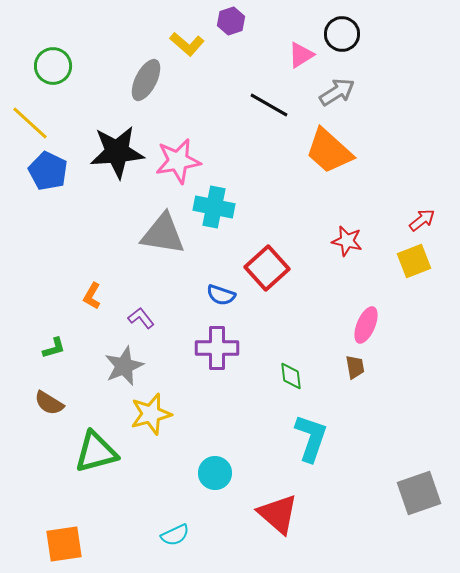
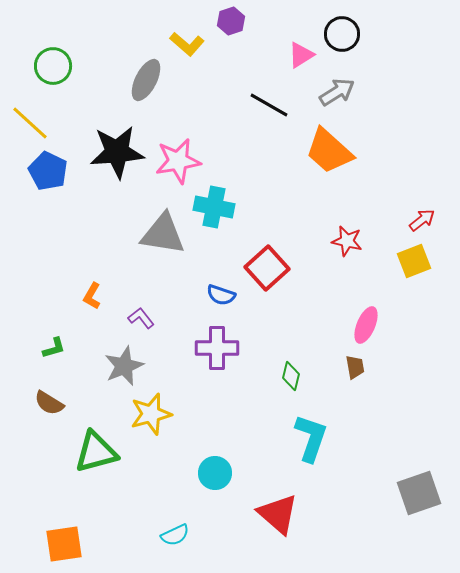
green diamond: rotated 20 degrees clockwise
